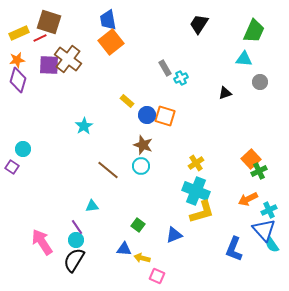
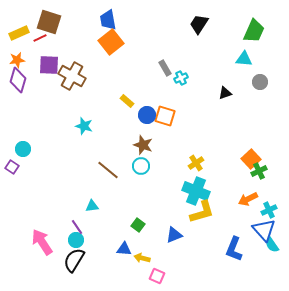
brown cross at (68, 59): moved 4 px right, 17 px down; rotated 8 degrees counterclockwise
cyan star at (84, 126): rotated 24 degrees counterclockwise
